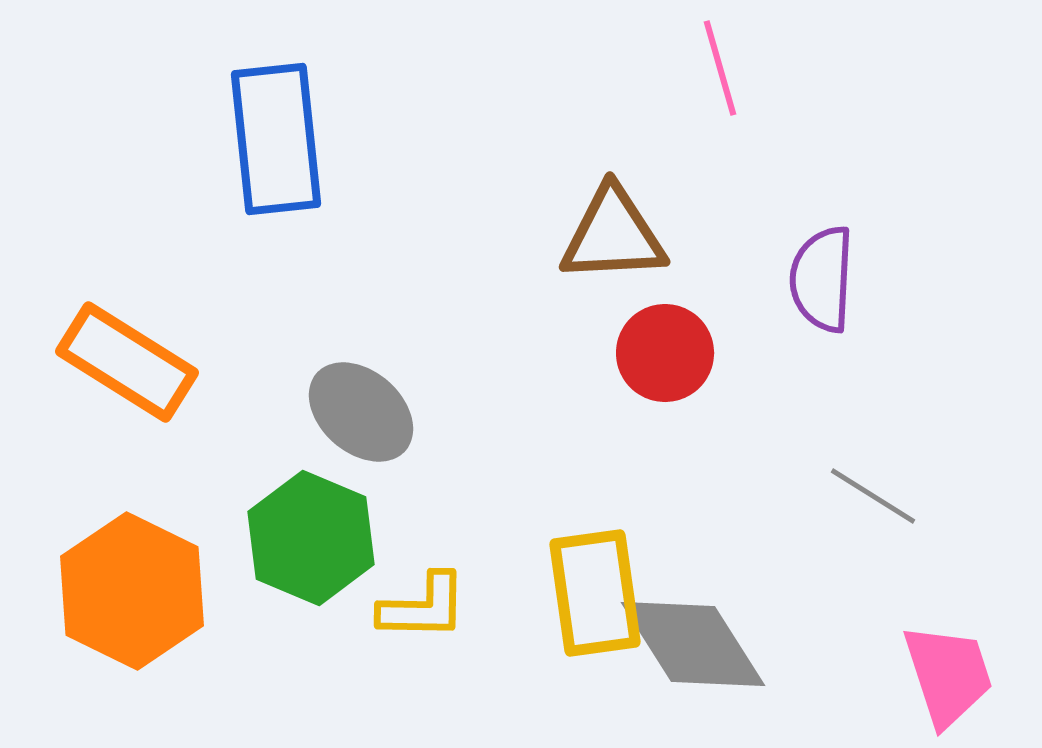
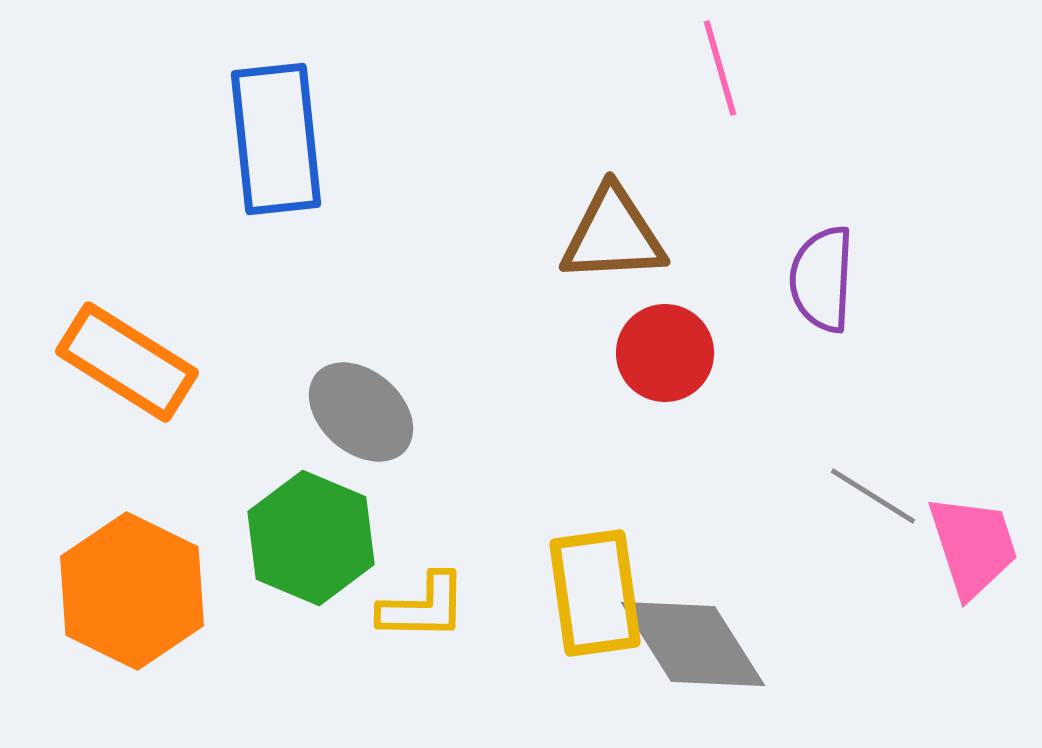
pink trapezoid: moved 25 px right, 129 px up
